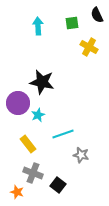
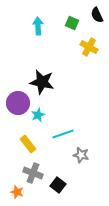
green square: rotated 32 degrees clockwise
